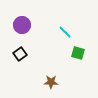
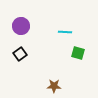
purple circle: moved 1 px left, 1 px down
cyan line: rotated 40 degrees counterclockwise
brown star: moved 3 px right, 4 px down
